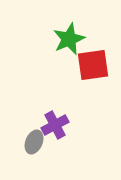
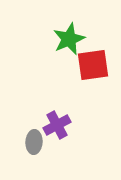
purple cross: moved 2 px right
gray ellipse: rotated 20 degrees counterclockwise
